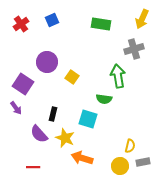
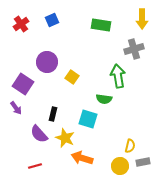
yellow arrow: rotated 24 degrees counterclockwise
green rectangle: moved 1 px down
red line: moved 2 px right, 1 px up; rotated 16 degrees counterclockwise
